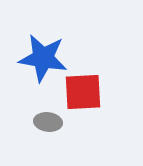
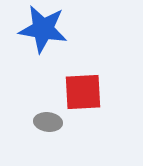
blue star: moved 29 px up
